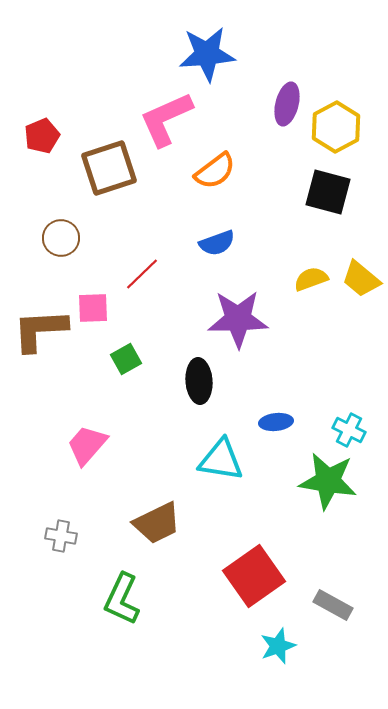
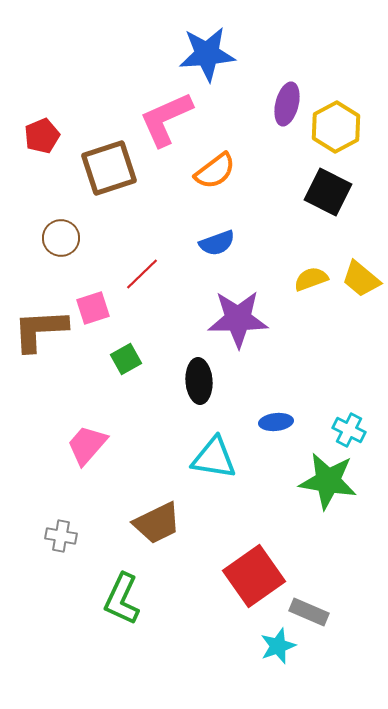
black square: rotated 12 degrees clockwise
pink square: rotated 16 degrees counterclockwise
cyan triangle: moved 7 px left, 2 px up
gray rectangle: moved 24 px left, 7 px down; rotated 6 degrees counterclockwise
